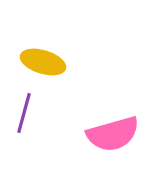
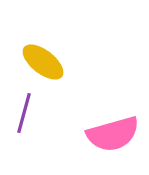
yellow ellipse: rotated 21 degrees clockwise
